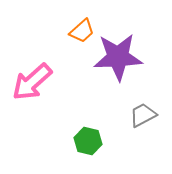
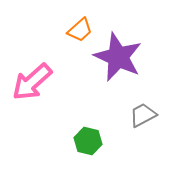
orange trapezoid: moved 2 px left, 1 px up
purple star: rotated 27 degrees clockwise
